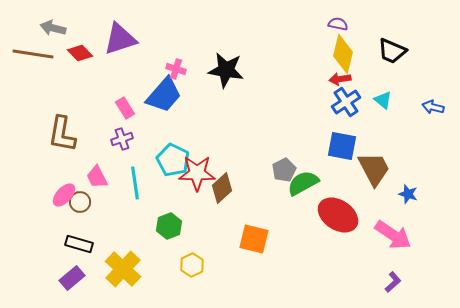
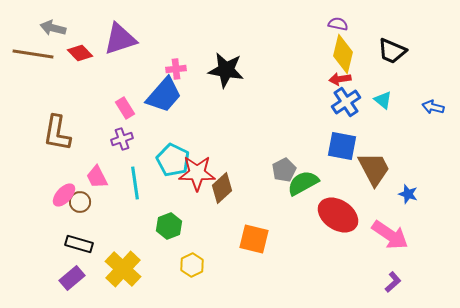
pink cross: rotated 24 degrees counterclockwise
brown L-shape: moved 5 px left, 1 px up
pink arrow: moved 3 px left
